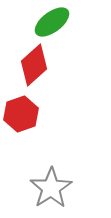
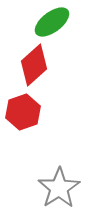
red hexagon: moved 2 px right, 2 px up
gray star: moved 8 px right
